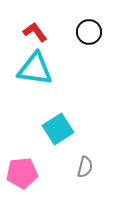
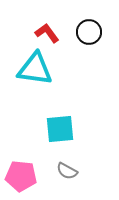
red L-shape: moved 12 px right, 1 px down
cyan square: moved 2 px right; rotated 28 degrees clockwise
gray semicircle: moved 18 px left, 4 px down; rotated 105 degrees clockwise
pink pentagon: moved 1 px left, 3 px down; rotated 12 degrees clockwise
